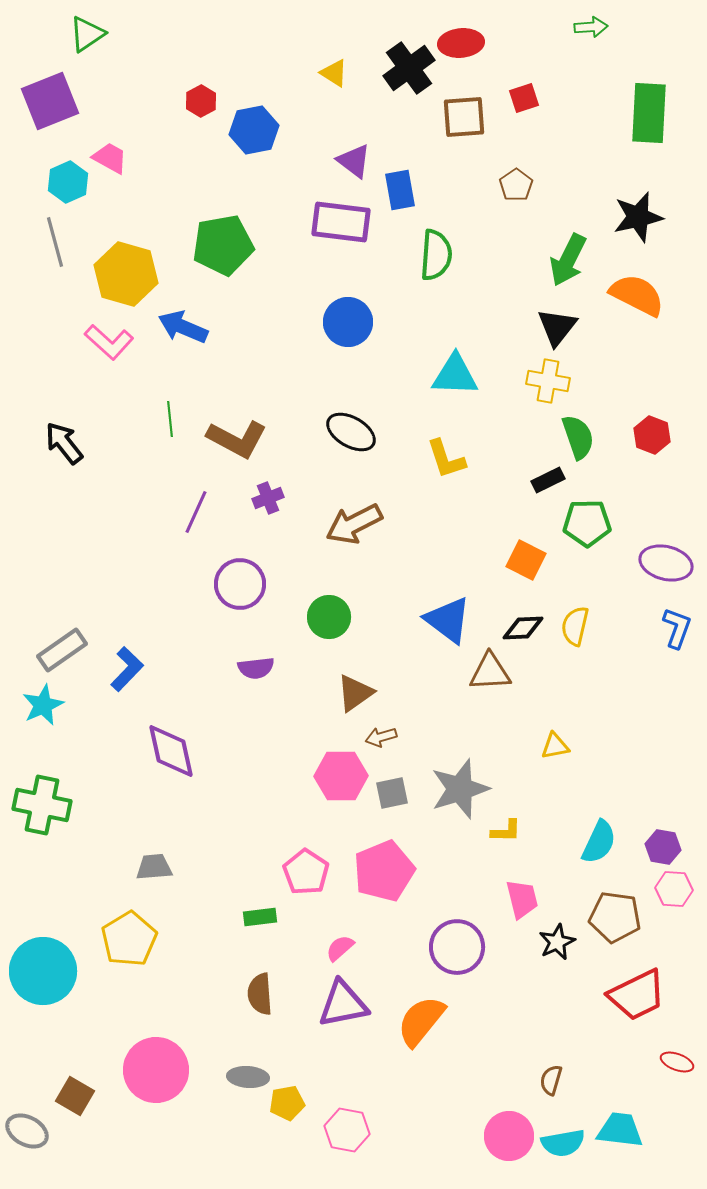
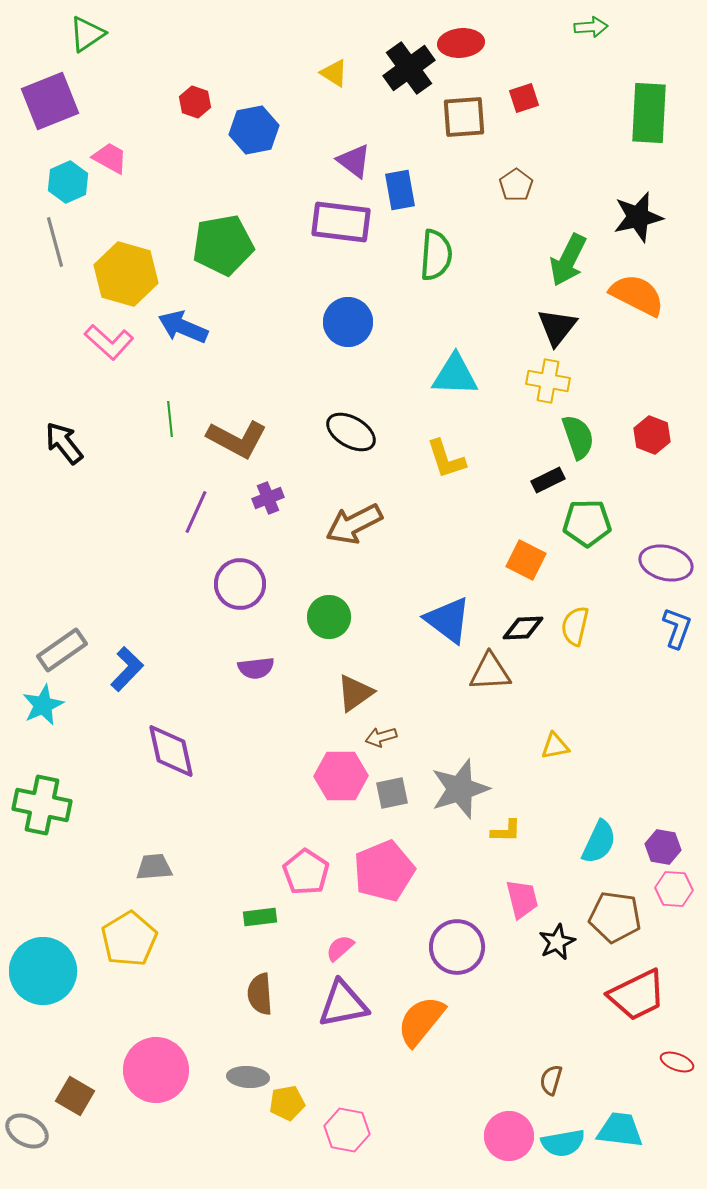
red hexagon at (201, 101): moved 6 px left, 1 px down; rotated 12 degrees counterclockwise
